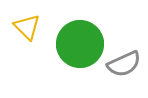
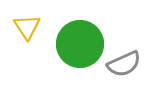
yellow triangle: rotated 12 degrees clockwise
